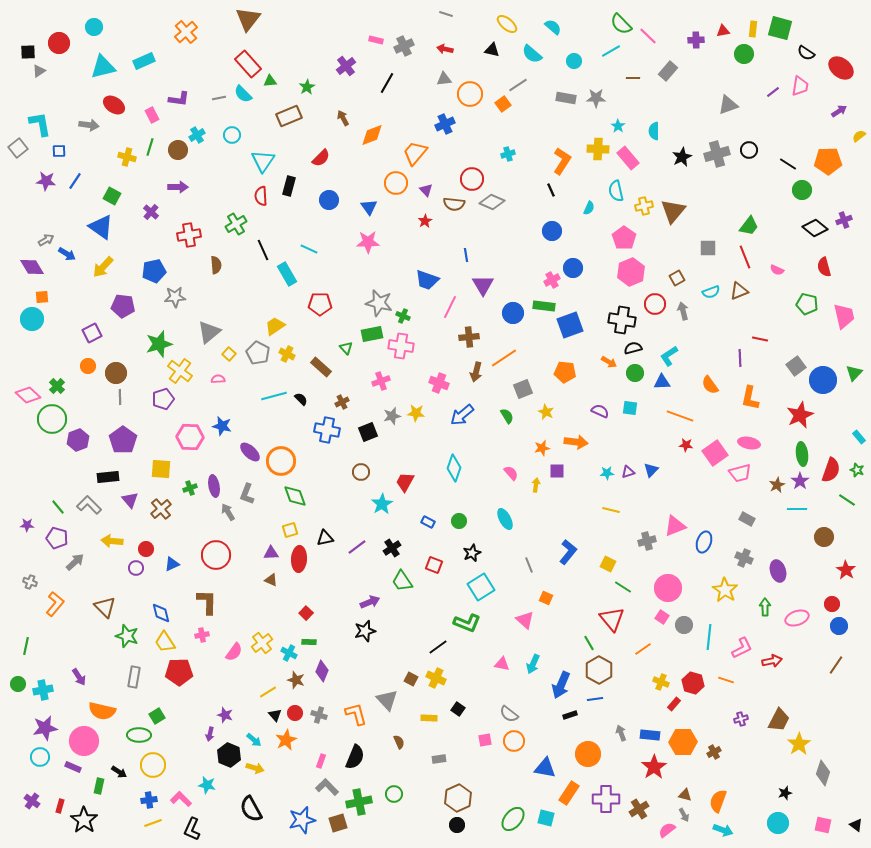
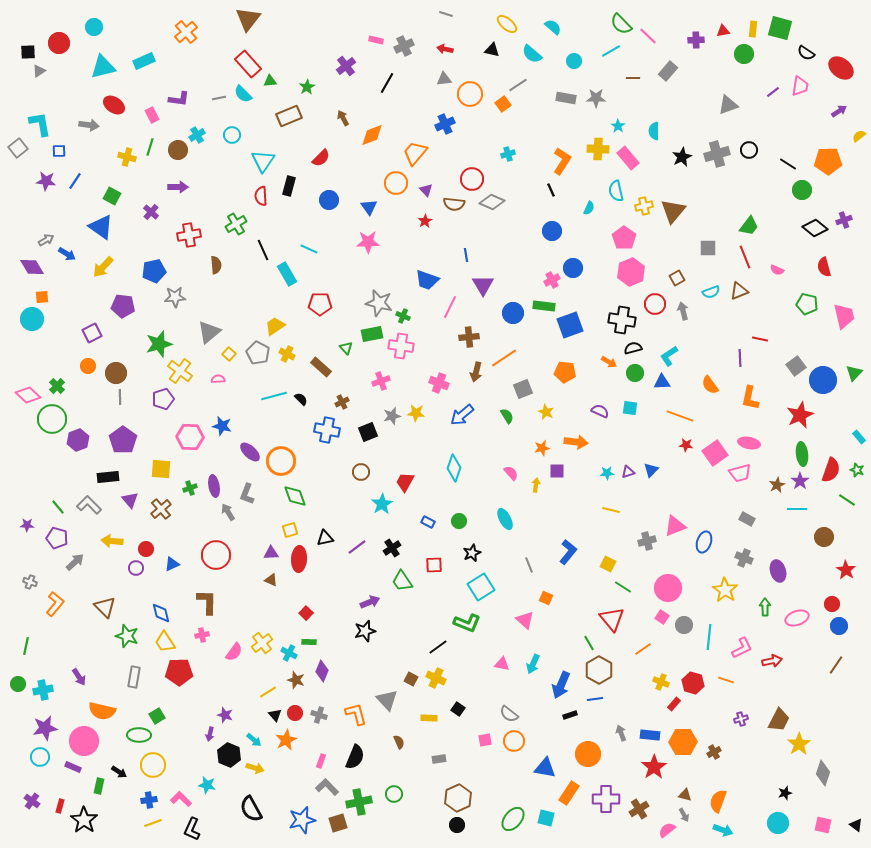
red square at (434, 565): rotated 24 degrees counterclockwise
